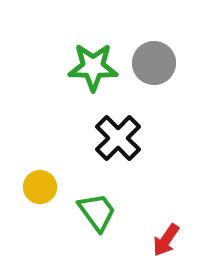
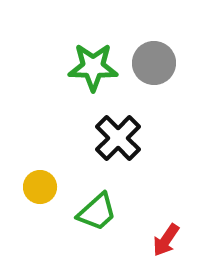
green trapezoid: rotated 84 degrees clockwise
